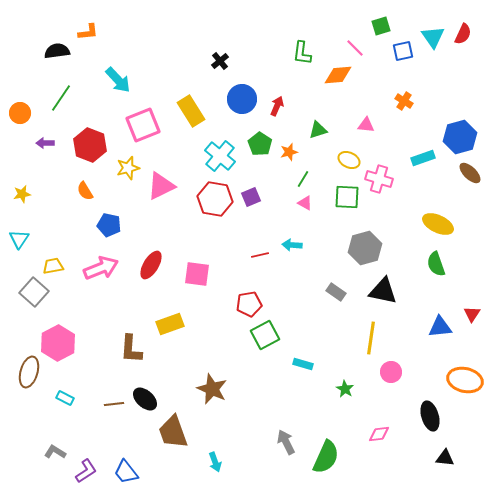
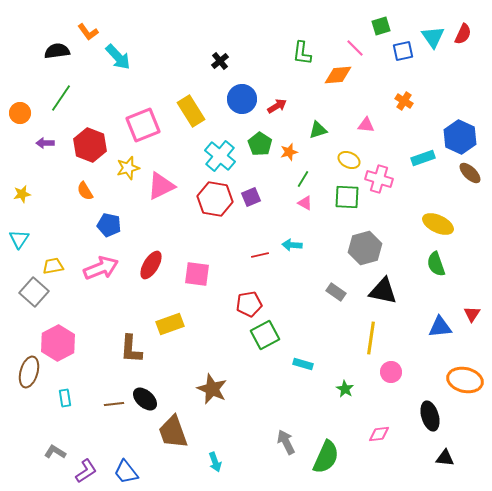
orange L-shape at (88, 32): rotated 60 degrees clockwise
cyan arrow at (118, 80): moved 23 px up
red arrow at (277, 106): rotated 36 degrees clockwise
blue hexagon at (460, 137): rotated 20 degrees counterclockwise
cyan rectangle at (65, 398): rotated 54 degrees clockwise
